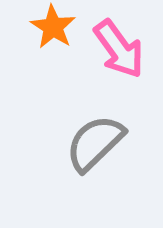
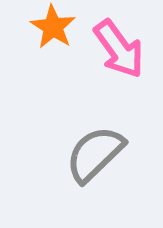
gray semicircle: moved 11 px down
